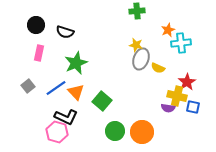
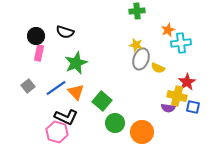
black circle: moved 11 px down
green circle: moved 8 px up
